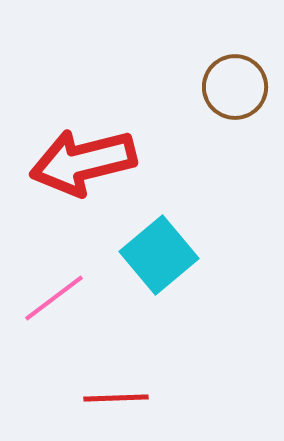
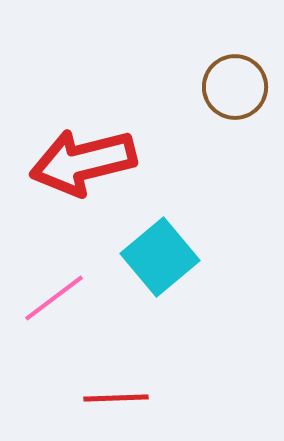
cyan square: moved 1 px right, 2 px down
